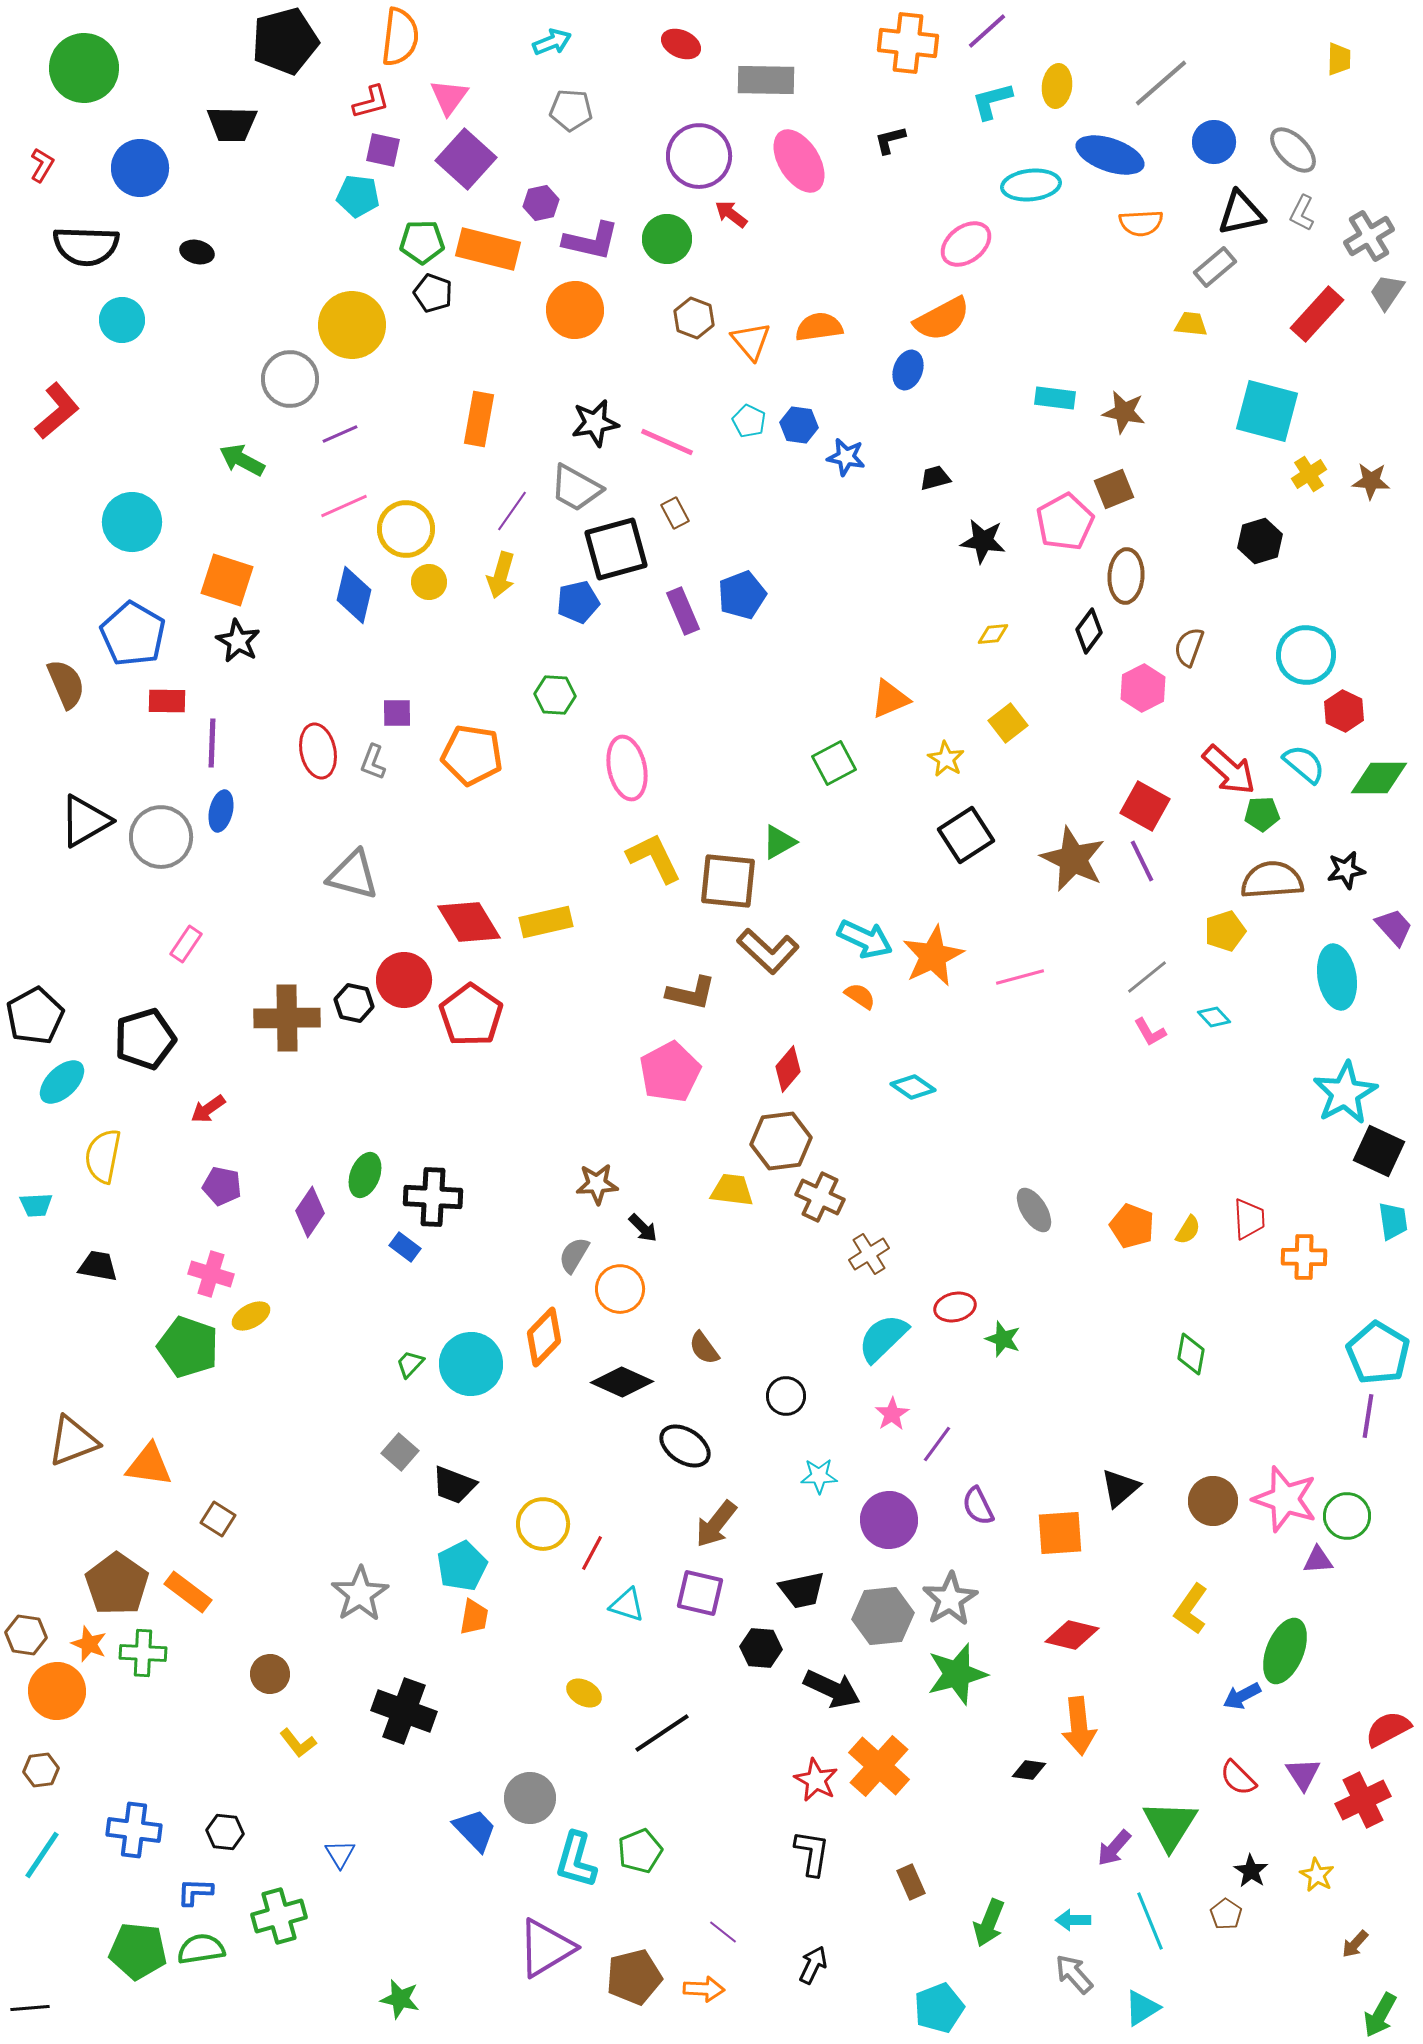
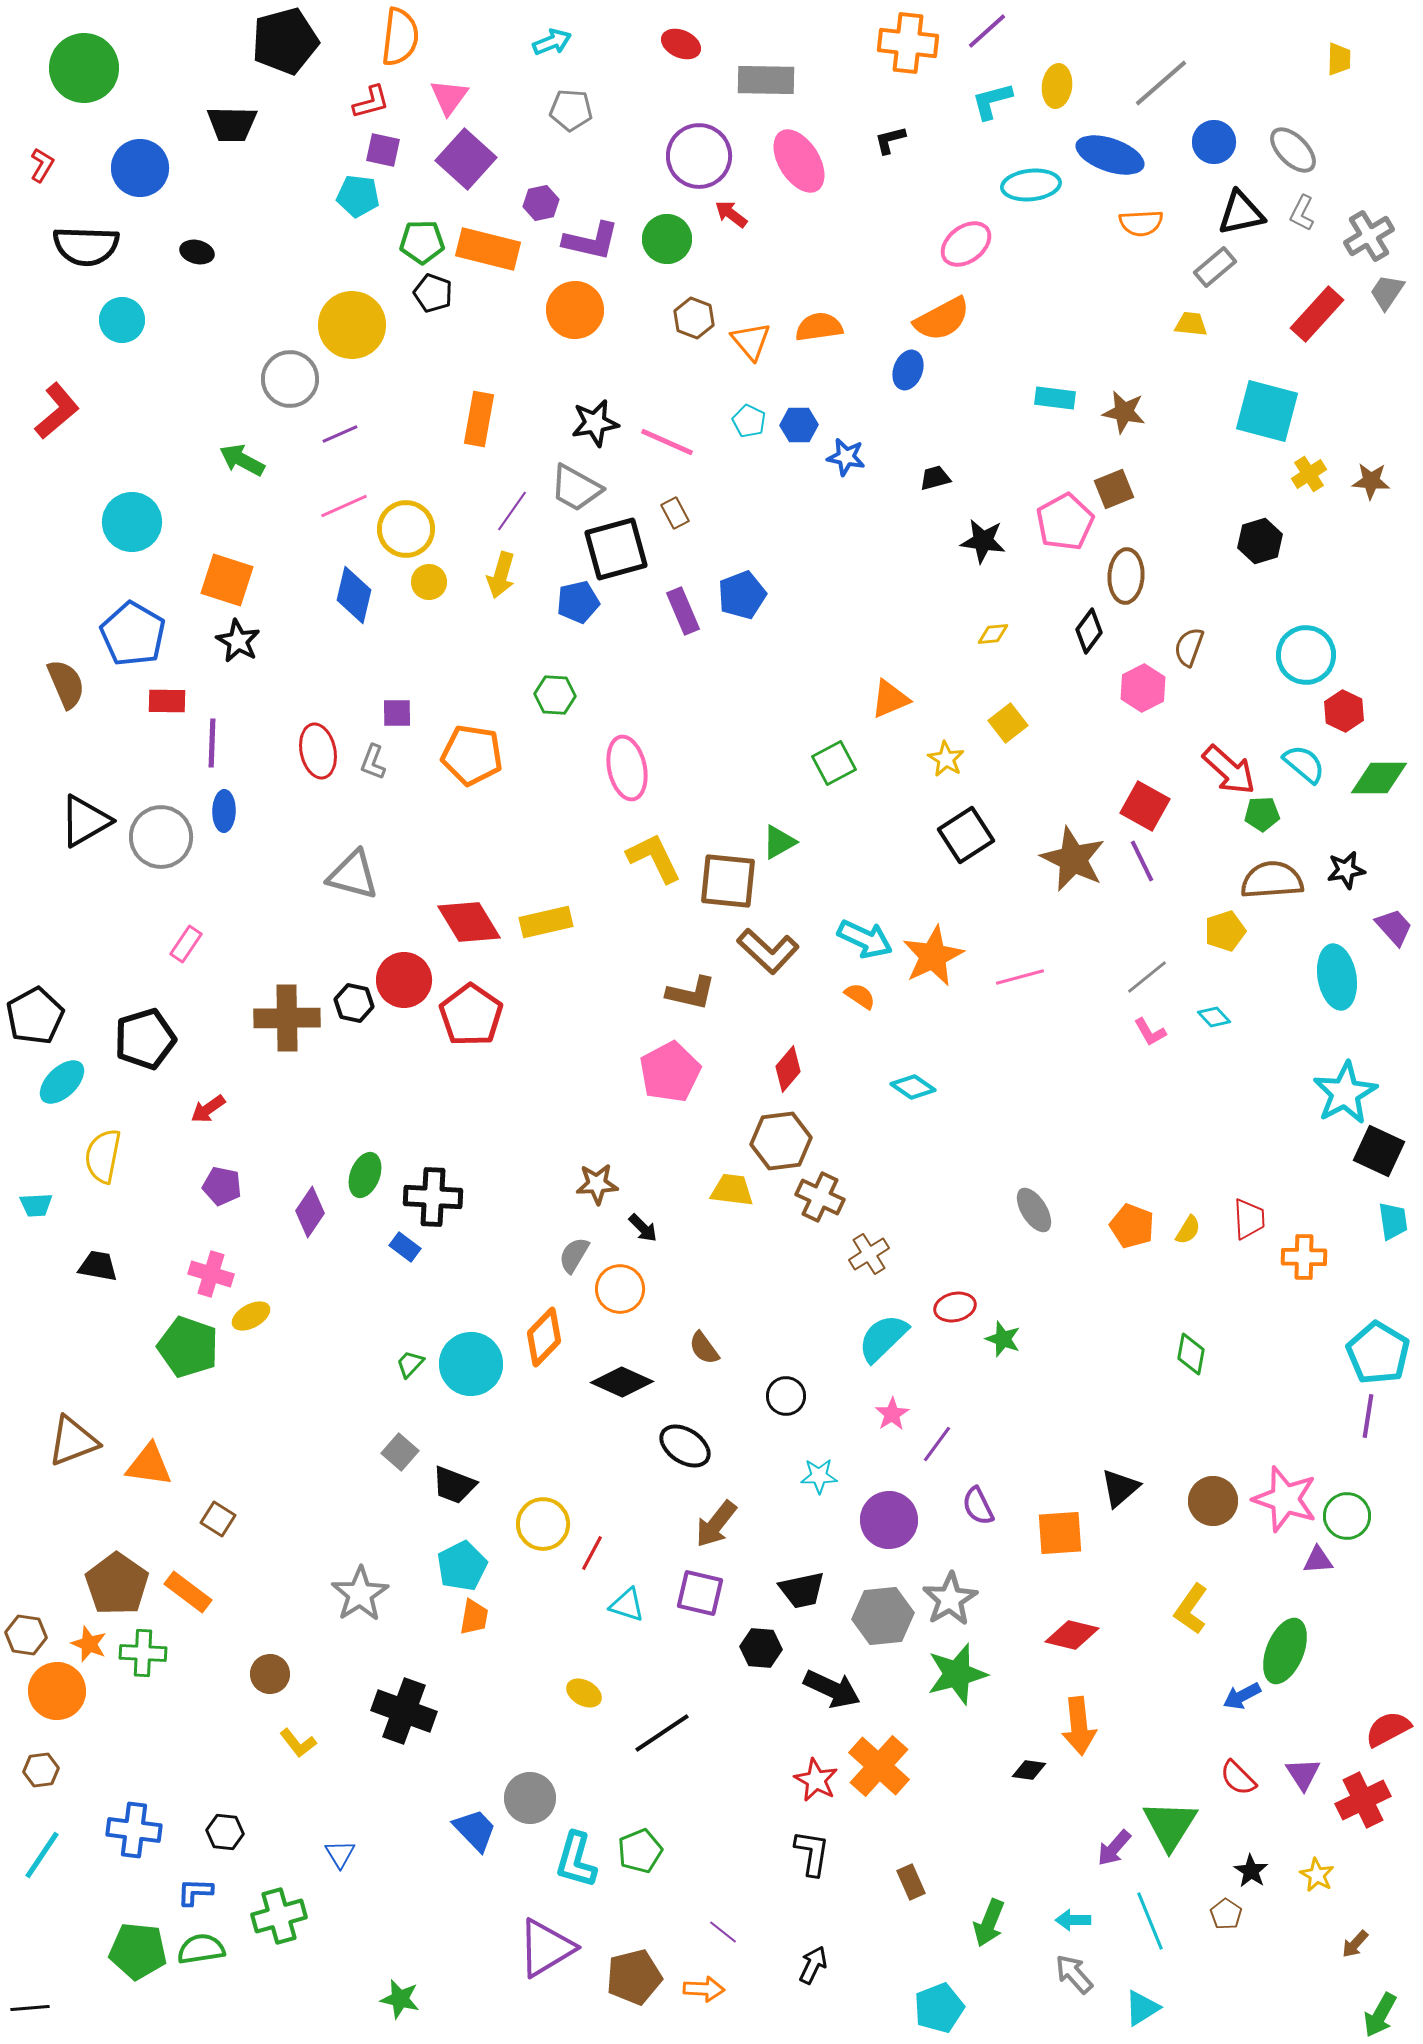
blue hexagon at (799, 425): rotated 9 degrees counterclockwise
blue ellipse at (221, 811): moved 3 px right; rotated 12 degrees counterclockwise
